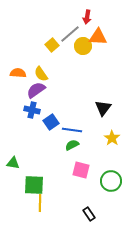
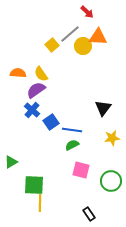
red arrow: moved 5 px up; rotated 56 degrees counterclockwise
blue cross: rotated 28 degrees clockwise
yellow star: rotated 28 degrees clockwise
green triangle: moved 2 px left, 1 px up; rotated 40 degrees counterclockwise
